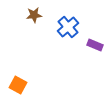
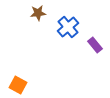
brown star: moved 4 px right, 2 px up
purple rectangle: rotated 28 degrees clockwise
